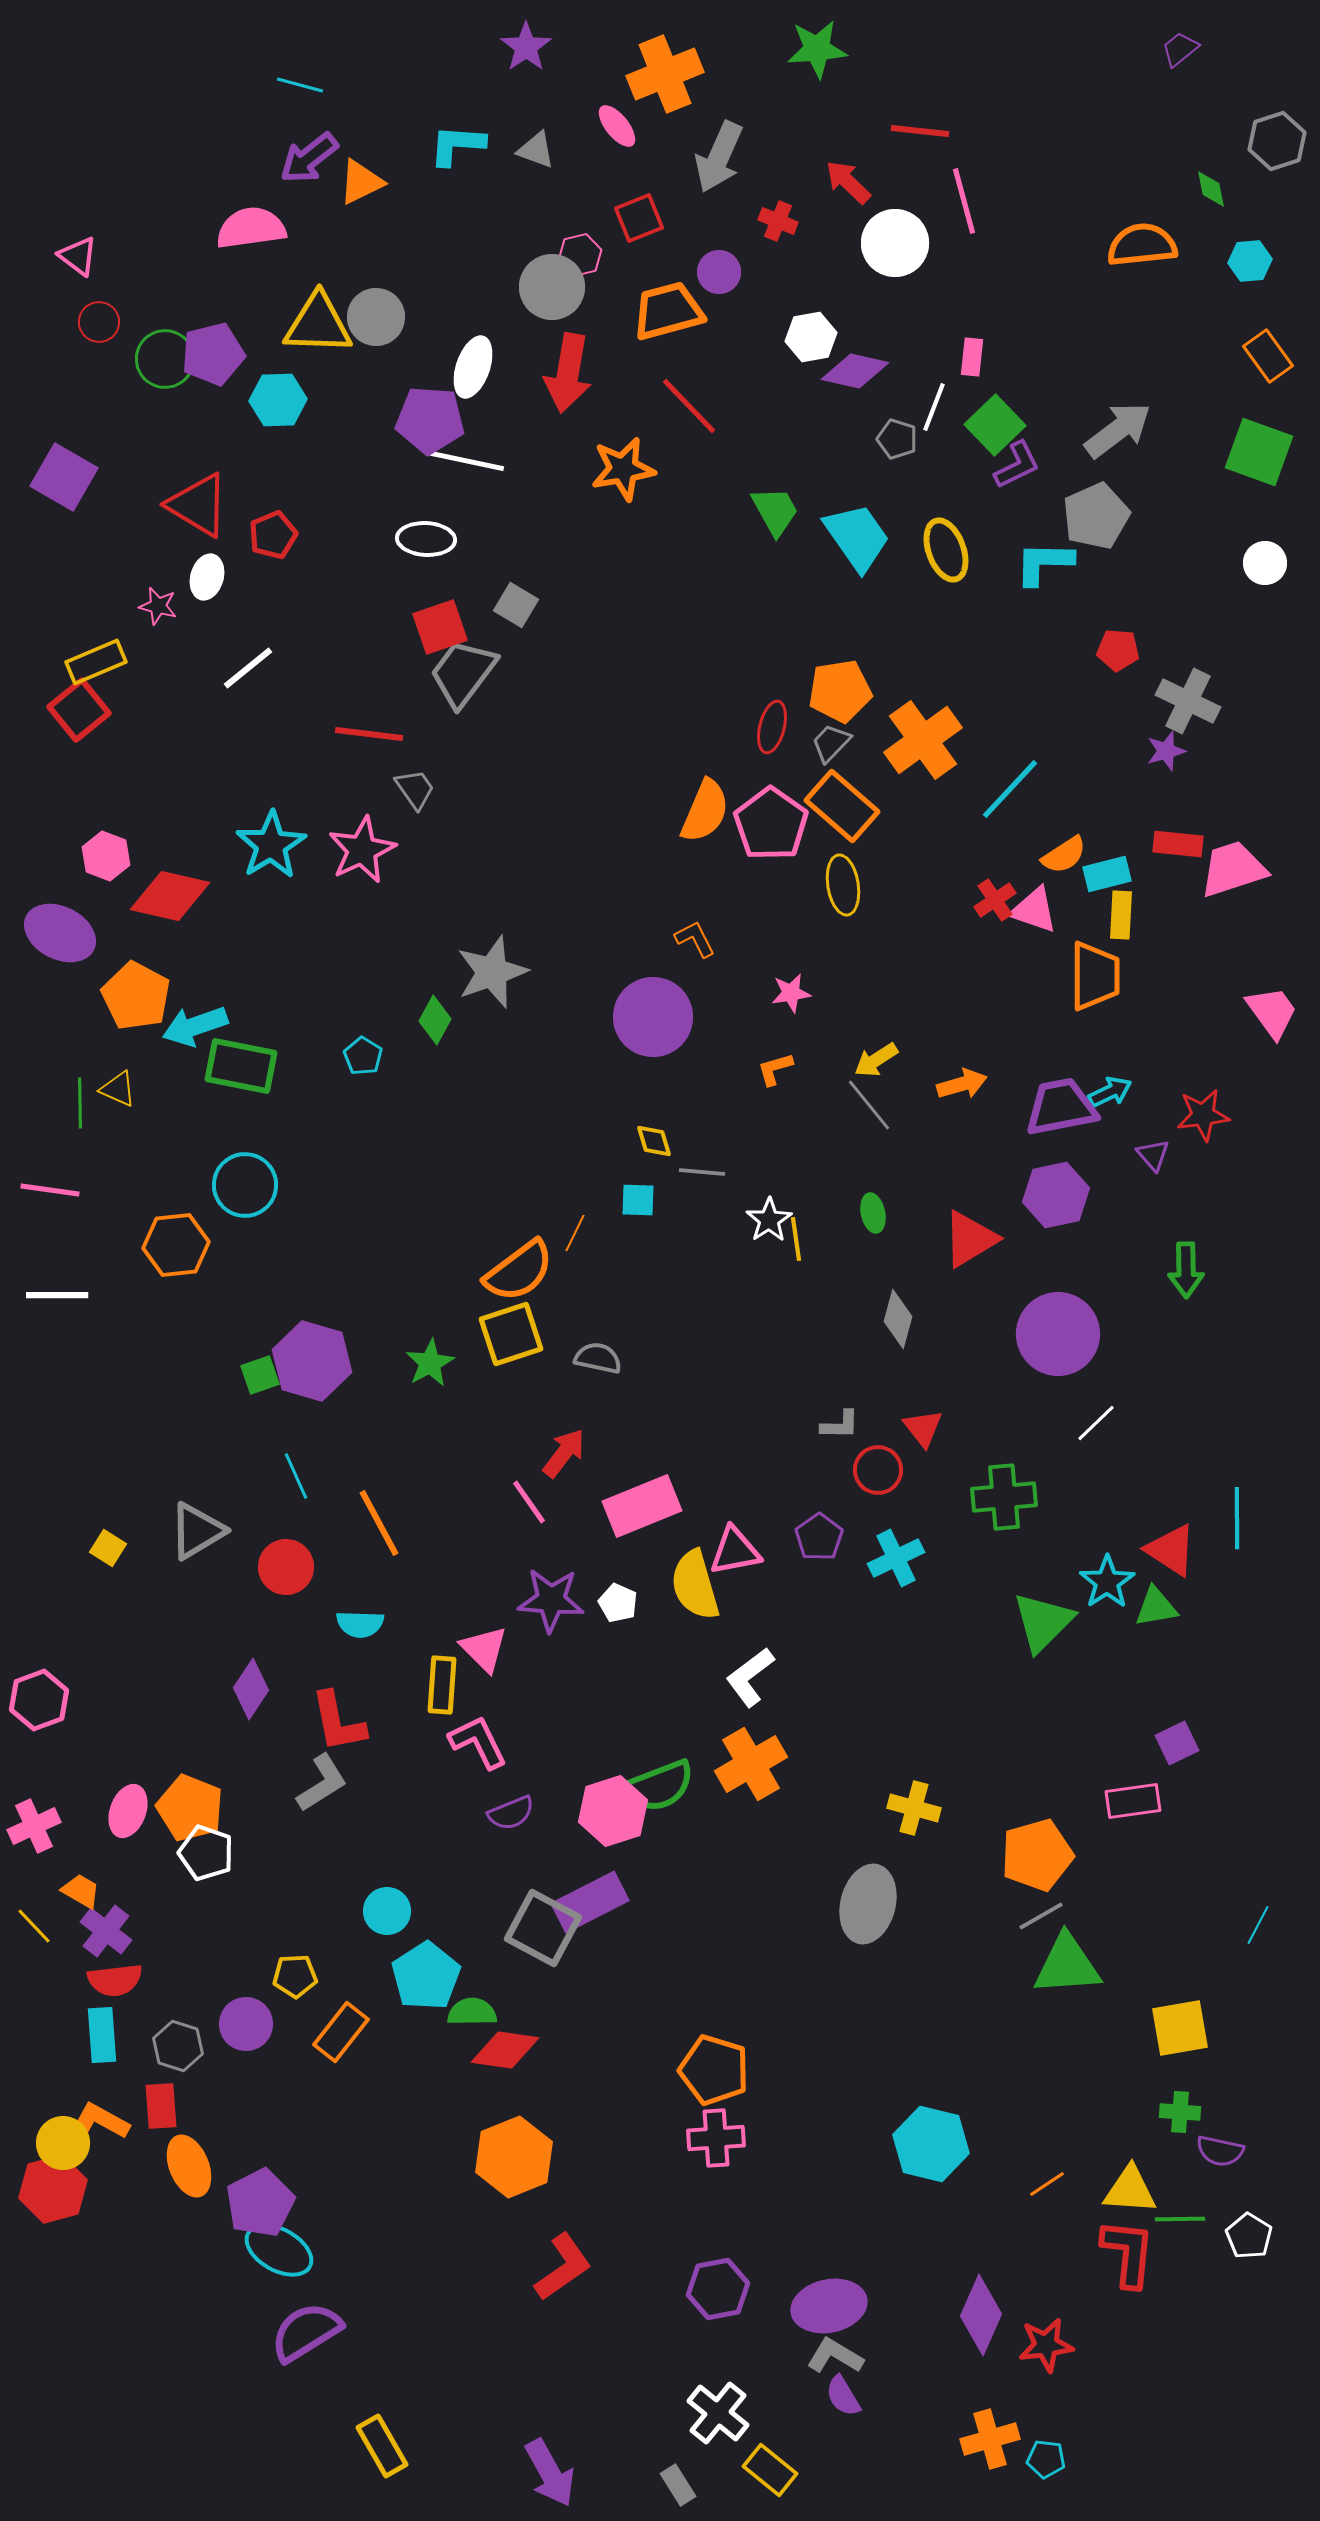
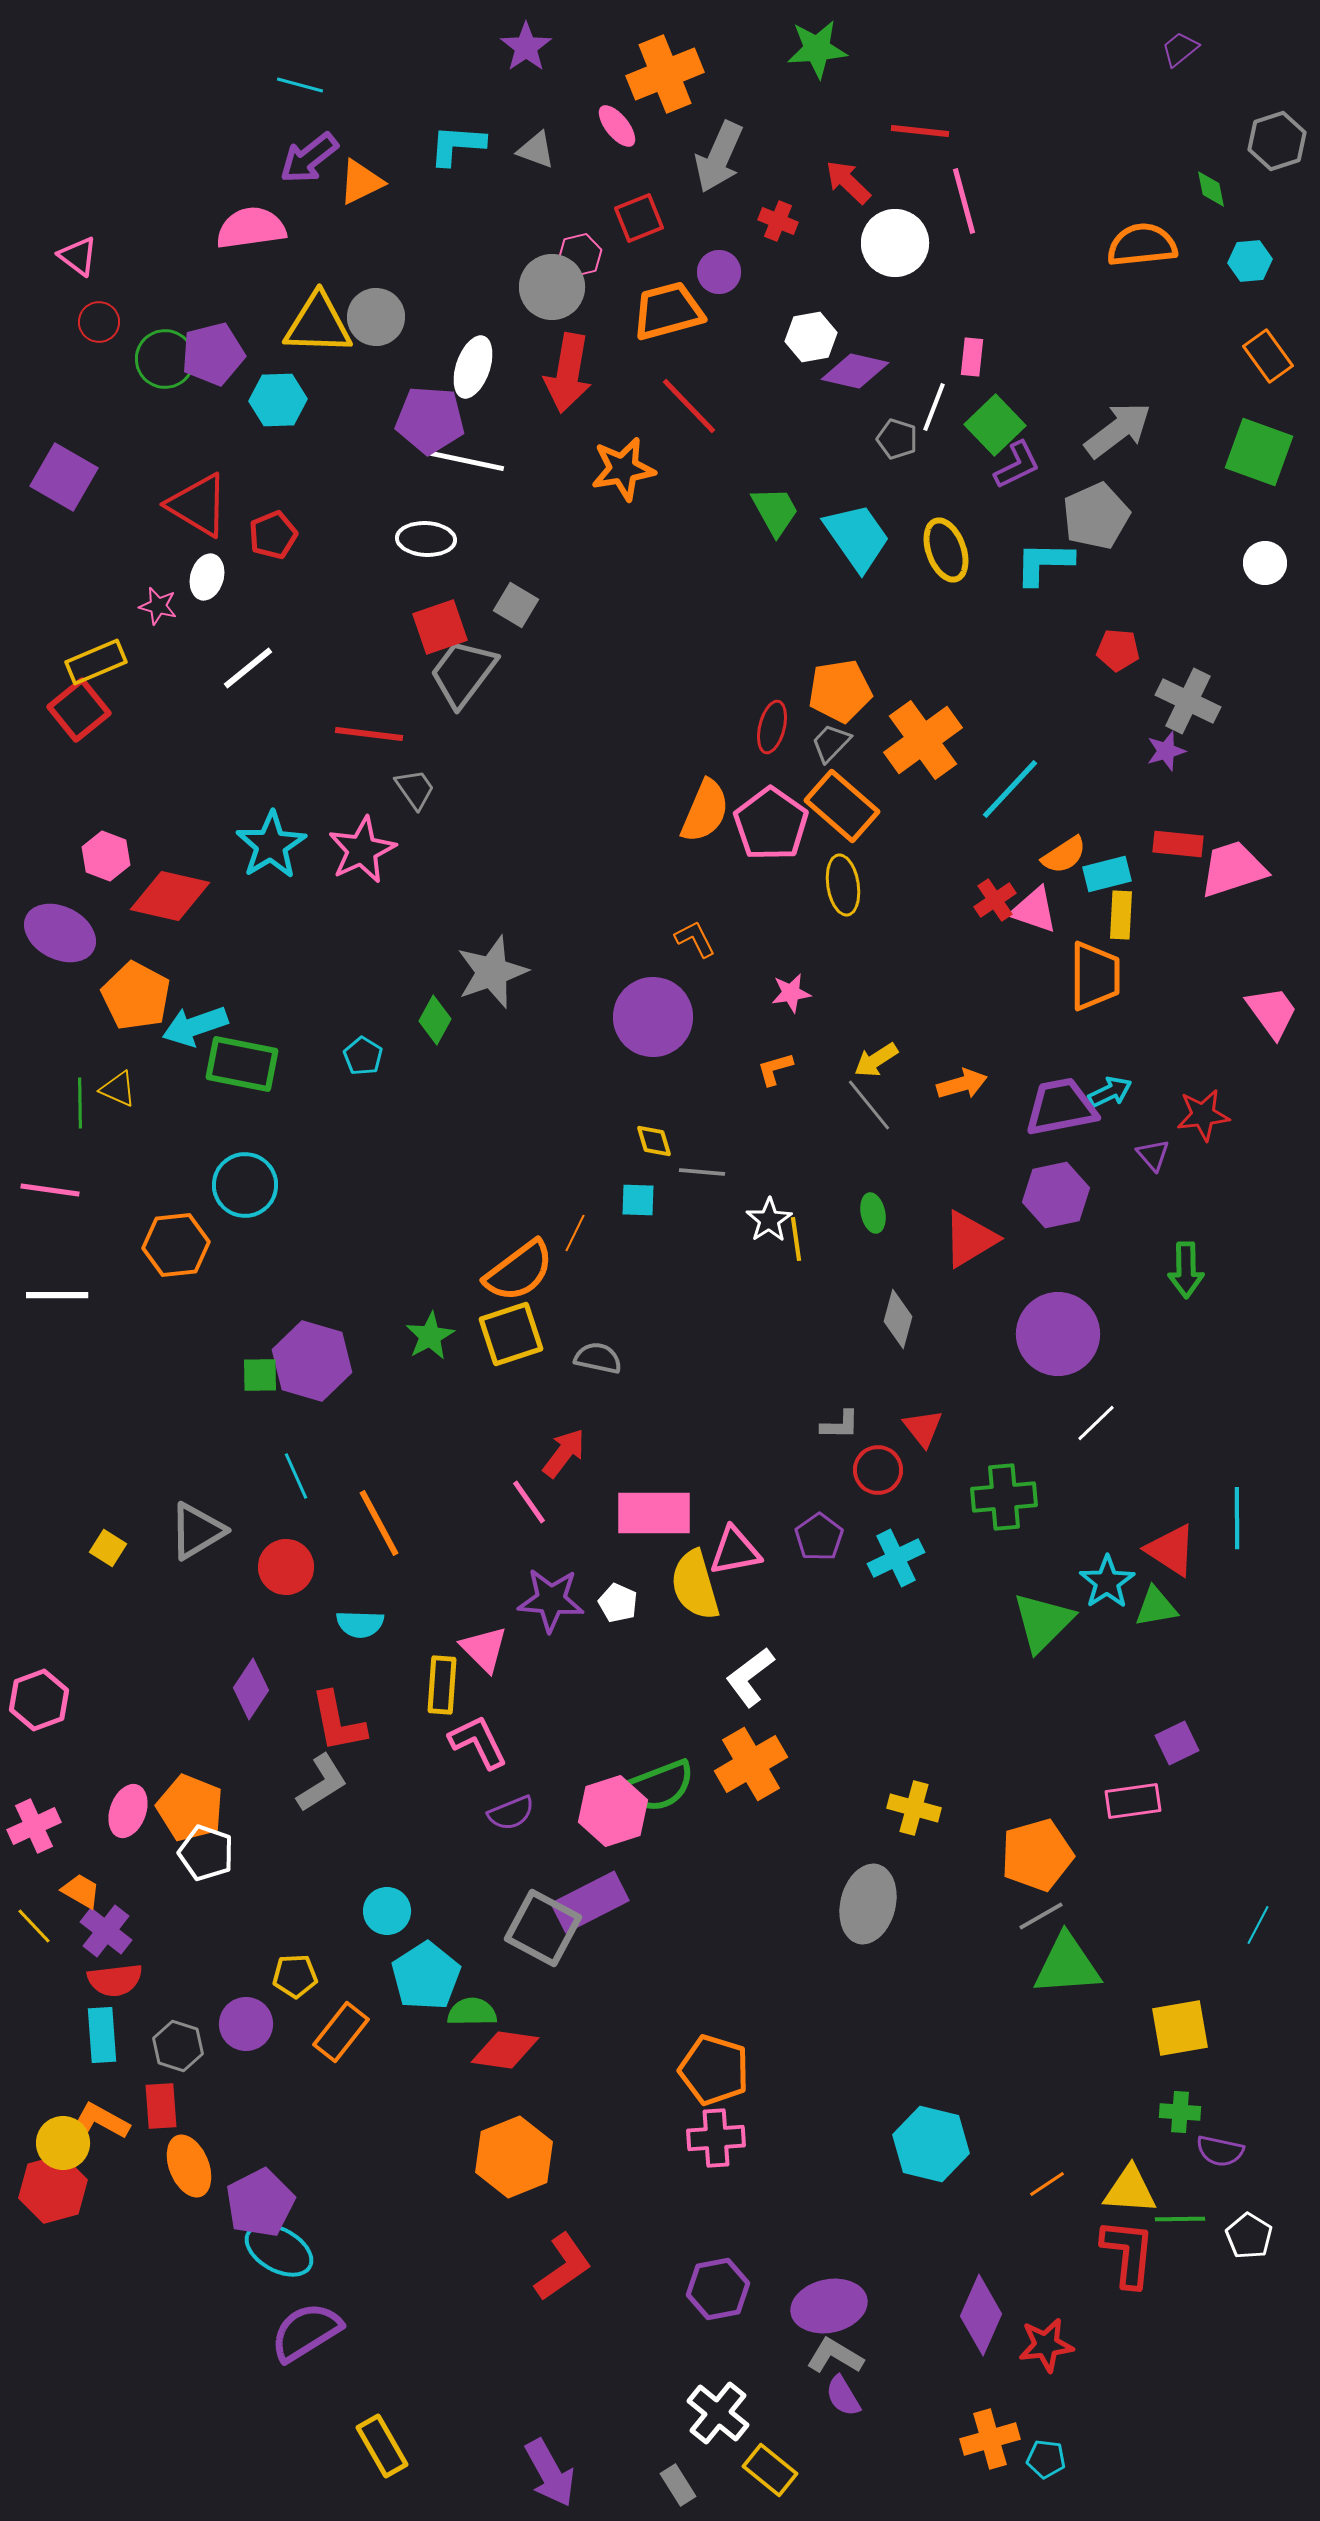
green rectangle at (241, 1066): moved 1 px right, 2 px up
green star at (430, 1363): moved 27 px up
green square at (260, 1375): rotated 18 degrees clockwise
pink rectangle at (642, 1506): moved 12 px right, 7 px down; rotated 22 degrees clockwise
